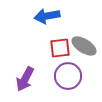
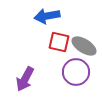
red square: moved 1 px left, 6 px up; rotated 20 degrees clockwise
purple circle: moved 8 px right, 4 px up
